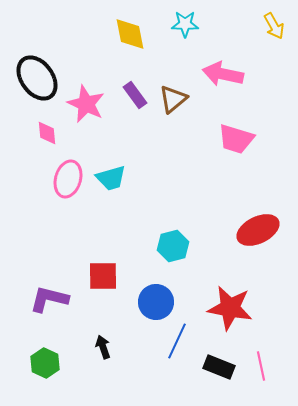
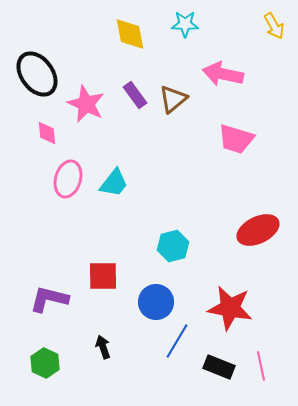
black ellipse: moved 4 px up
cyan trapezoid: moved 3 px right, 5 px down; rotated 36 degrees counterclockwise
blue line: rotated 6 degrees clockwise
